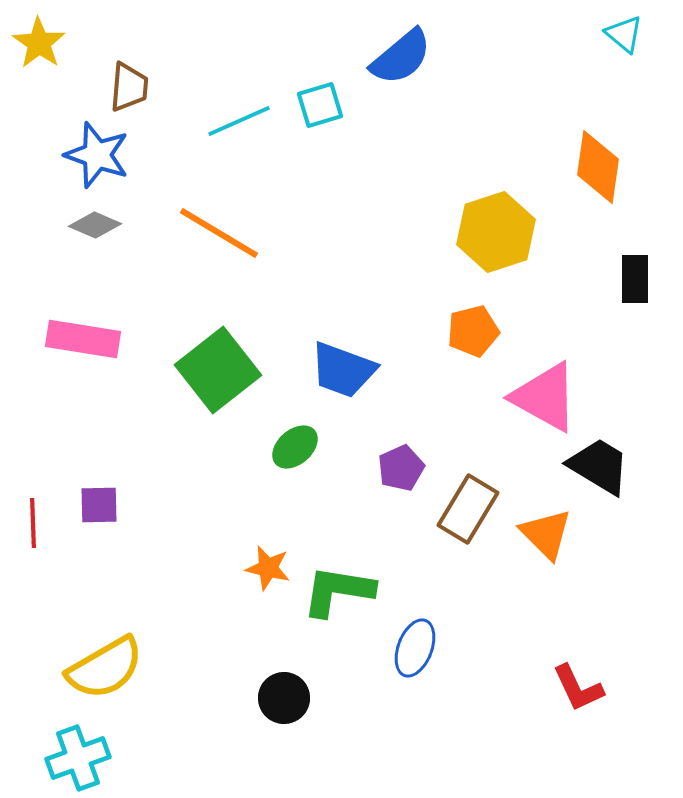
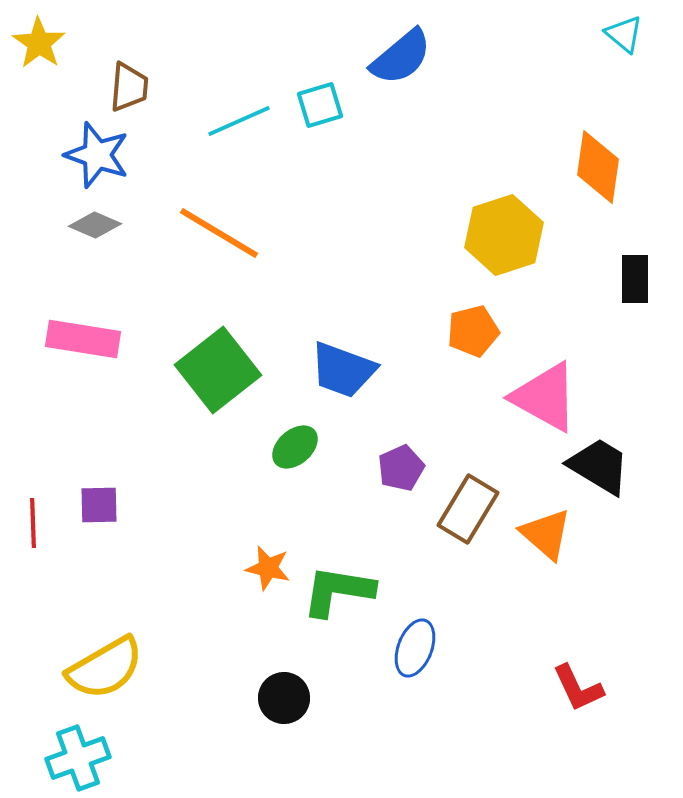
yellow hexagon: moved 8 px right, 3 px down
orange triangle: rotated 4 degrees counterclockwise
